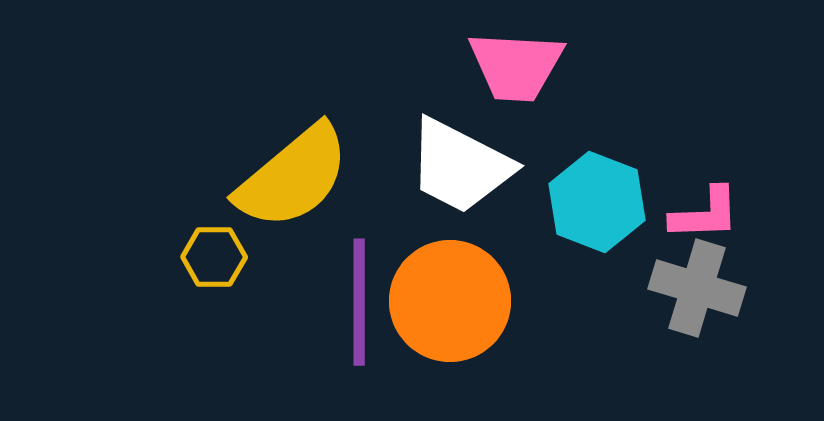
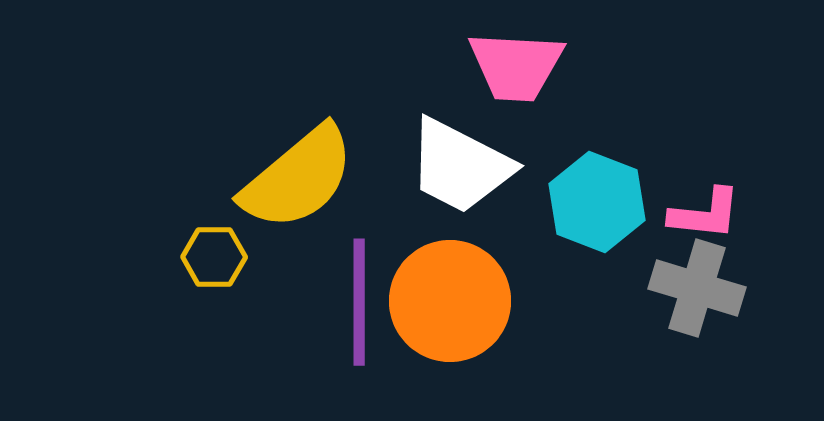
yellow semicircle: moved 5 px right, 1 px down
pink L-shape: rotated 8 degrees clockwise
